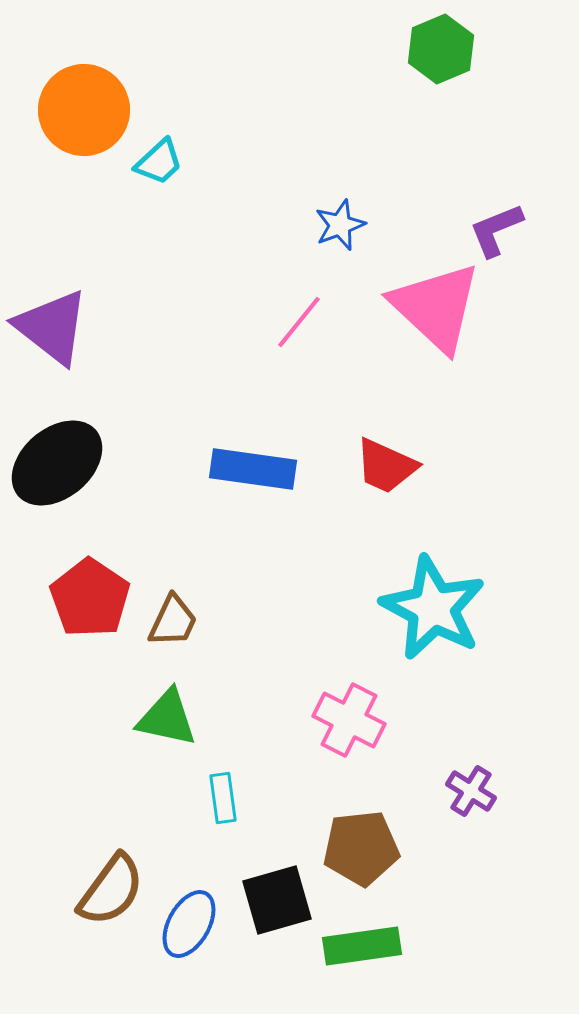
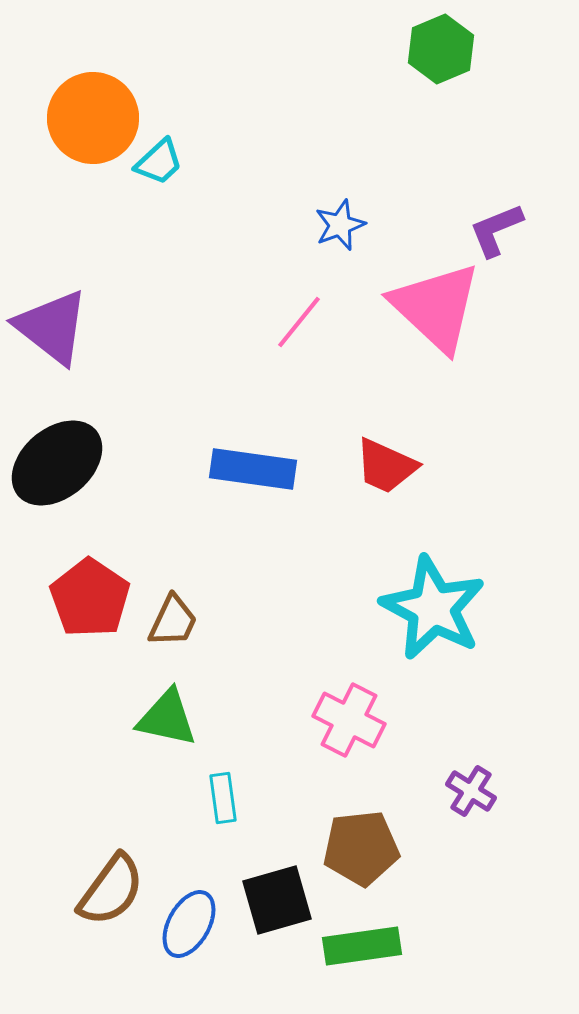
orange circle: moved 9 px right, 8 px down
